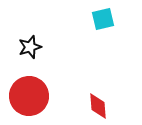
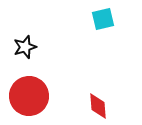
black star: moved 5 px left
